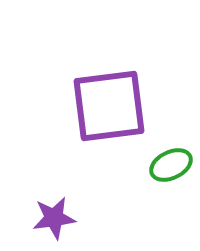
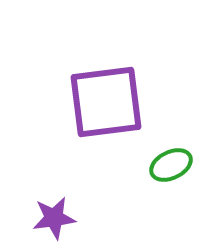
purple square: moved 3 px left, 4 px up
